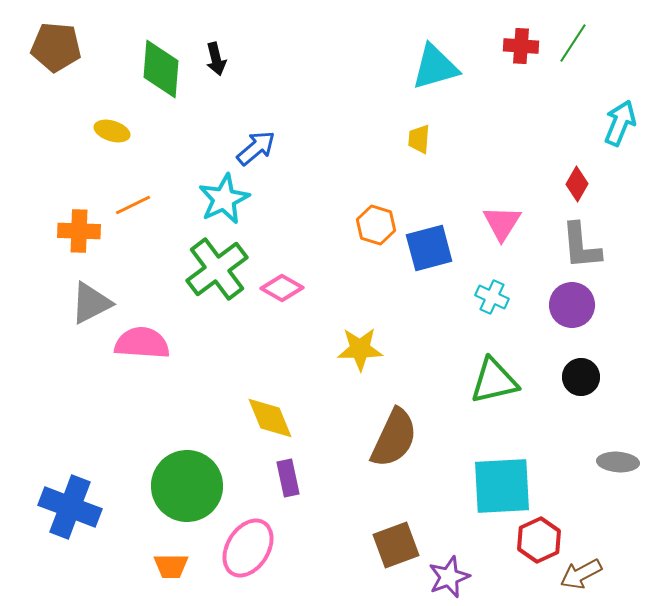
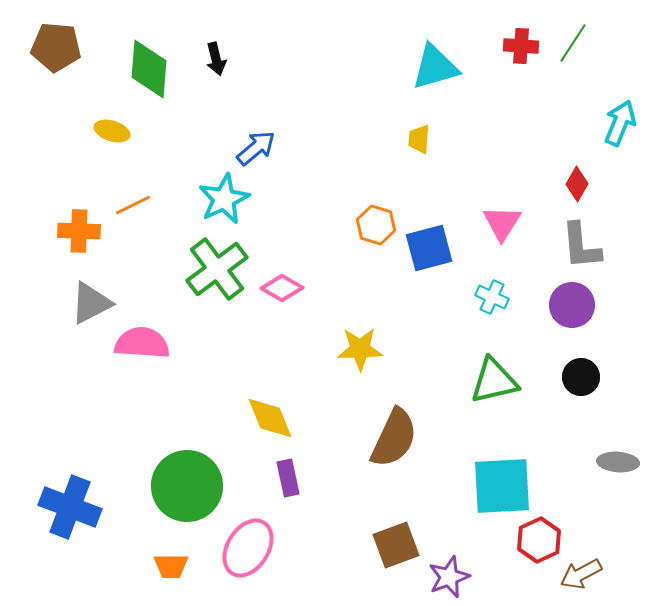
green diamond: moved 12 px left
